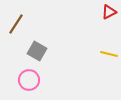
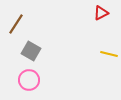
red triangle: moved 8 px left, 1 px down
gray square: moved 6 px left
